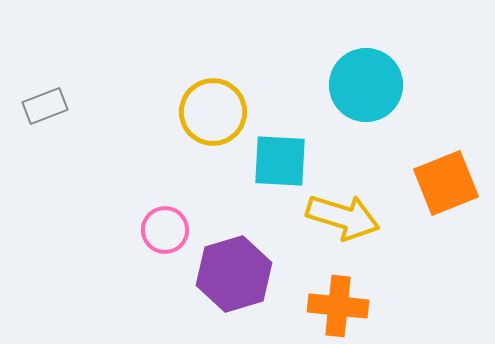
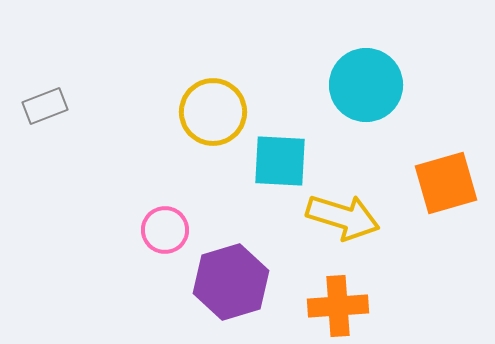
orange square: rotated 6 degrees clockwise
purple hexagon: moved 3 px left, 8 px down
orange cross: rotated 10 degrees counterclockwise
